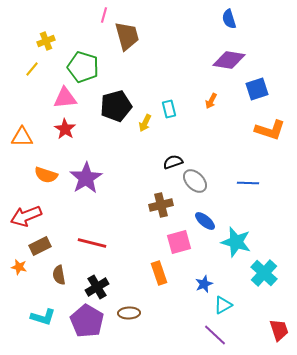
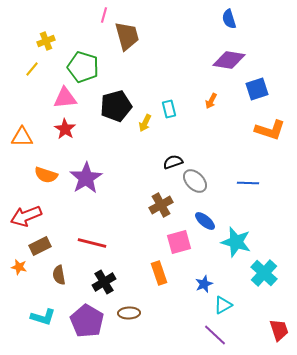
brown cross: rotated 15 degrees counterclockwise
black cross: moved 7 px right, 5 px up
